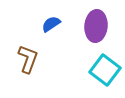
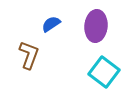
brown L-shape: moved 1 px right, 4 px up
cyan square: moved 1 px left, 2 px down
